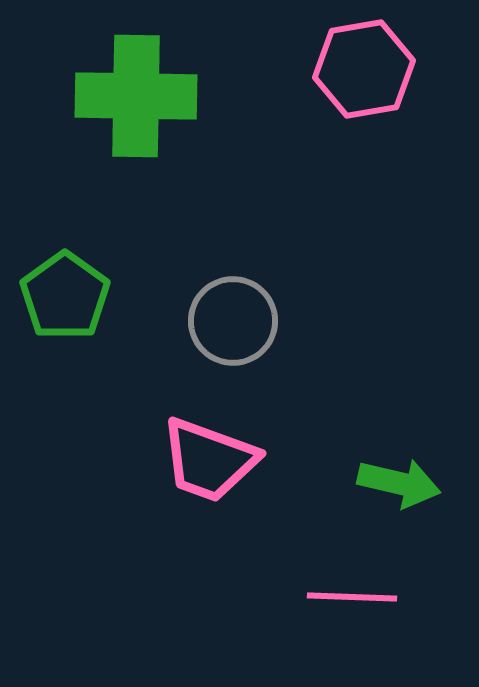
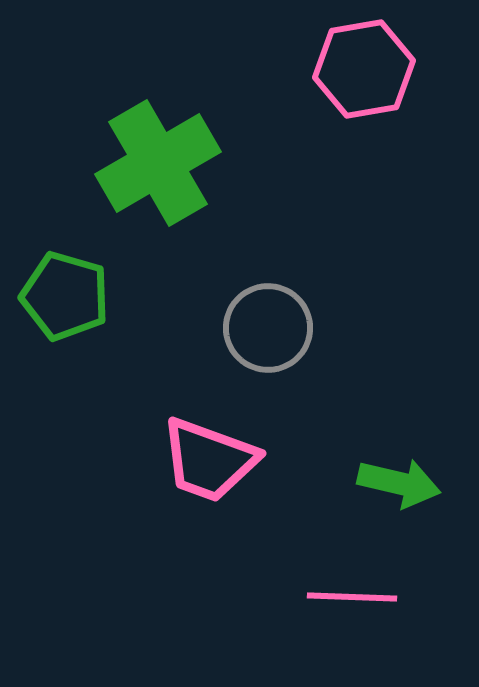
green cross: moved 22 px right, 67 px down; rotated 31 degrees counterclockwise
green pentagon: rotated 20 degrees counterclockwise
gray circle: moved 35 px right, 7 px down
